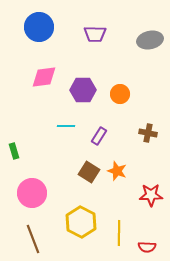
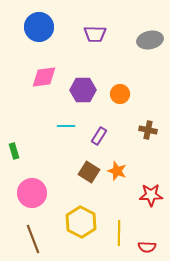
brown cross: moved 3 px up
